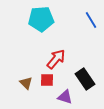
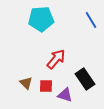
red square: moved 1 px left, 6 px down
purple triangle: moved 2 px up
